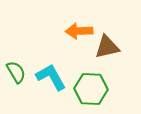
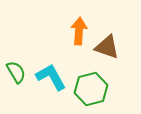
orange arrow: rotated 96 degrees clockwise
brown triangle: rotated 32 degrees clockwise
green hexagon: rotated 16 degrees counterclockwise
